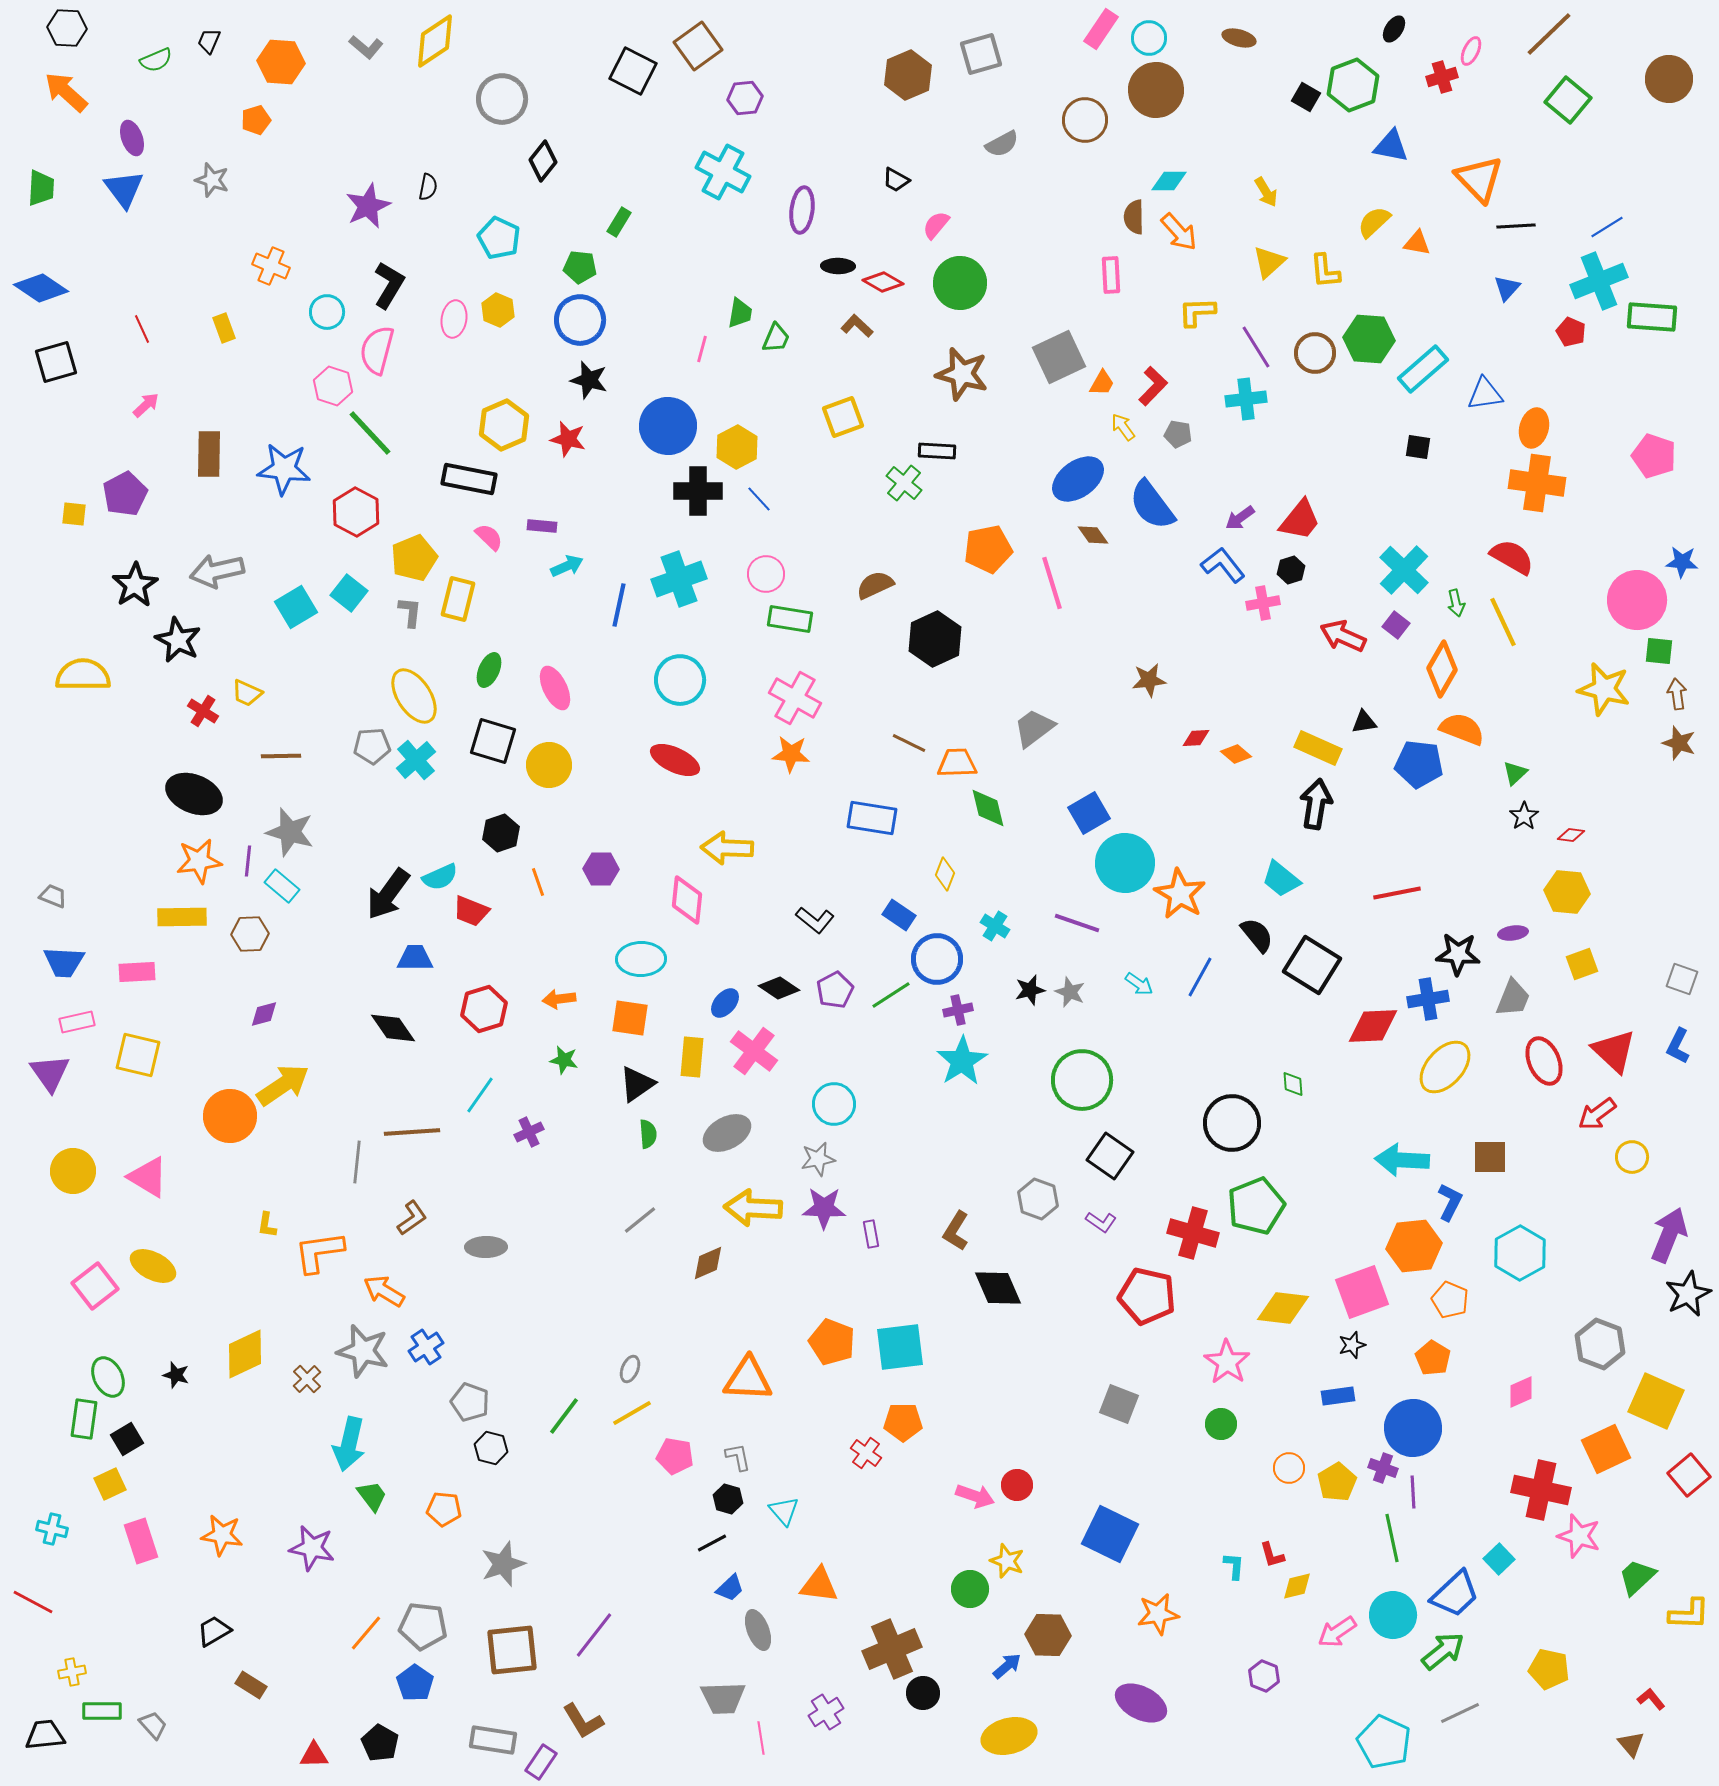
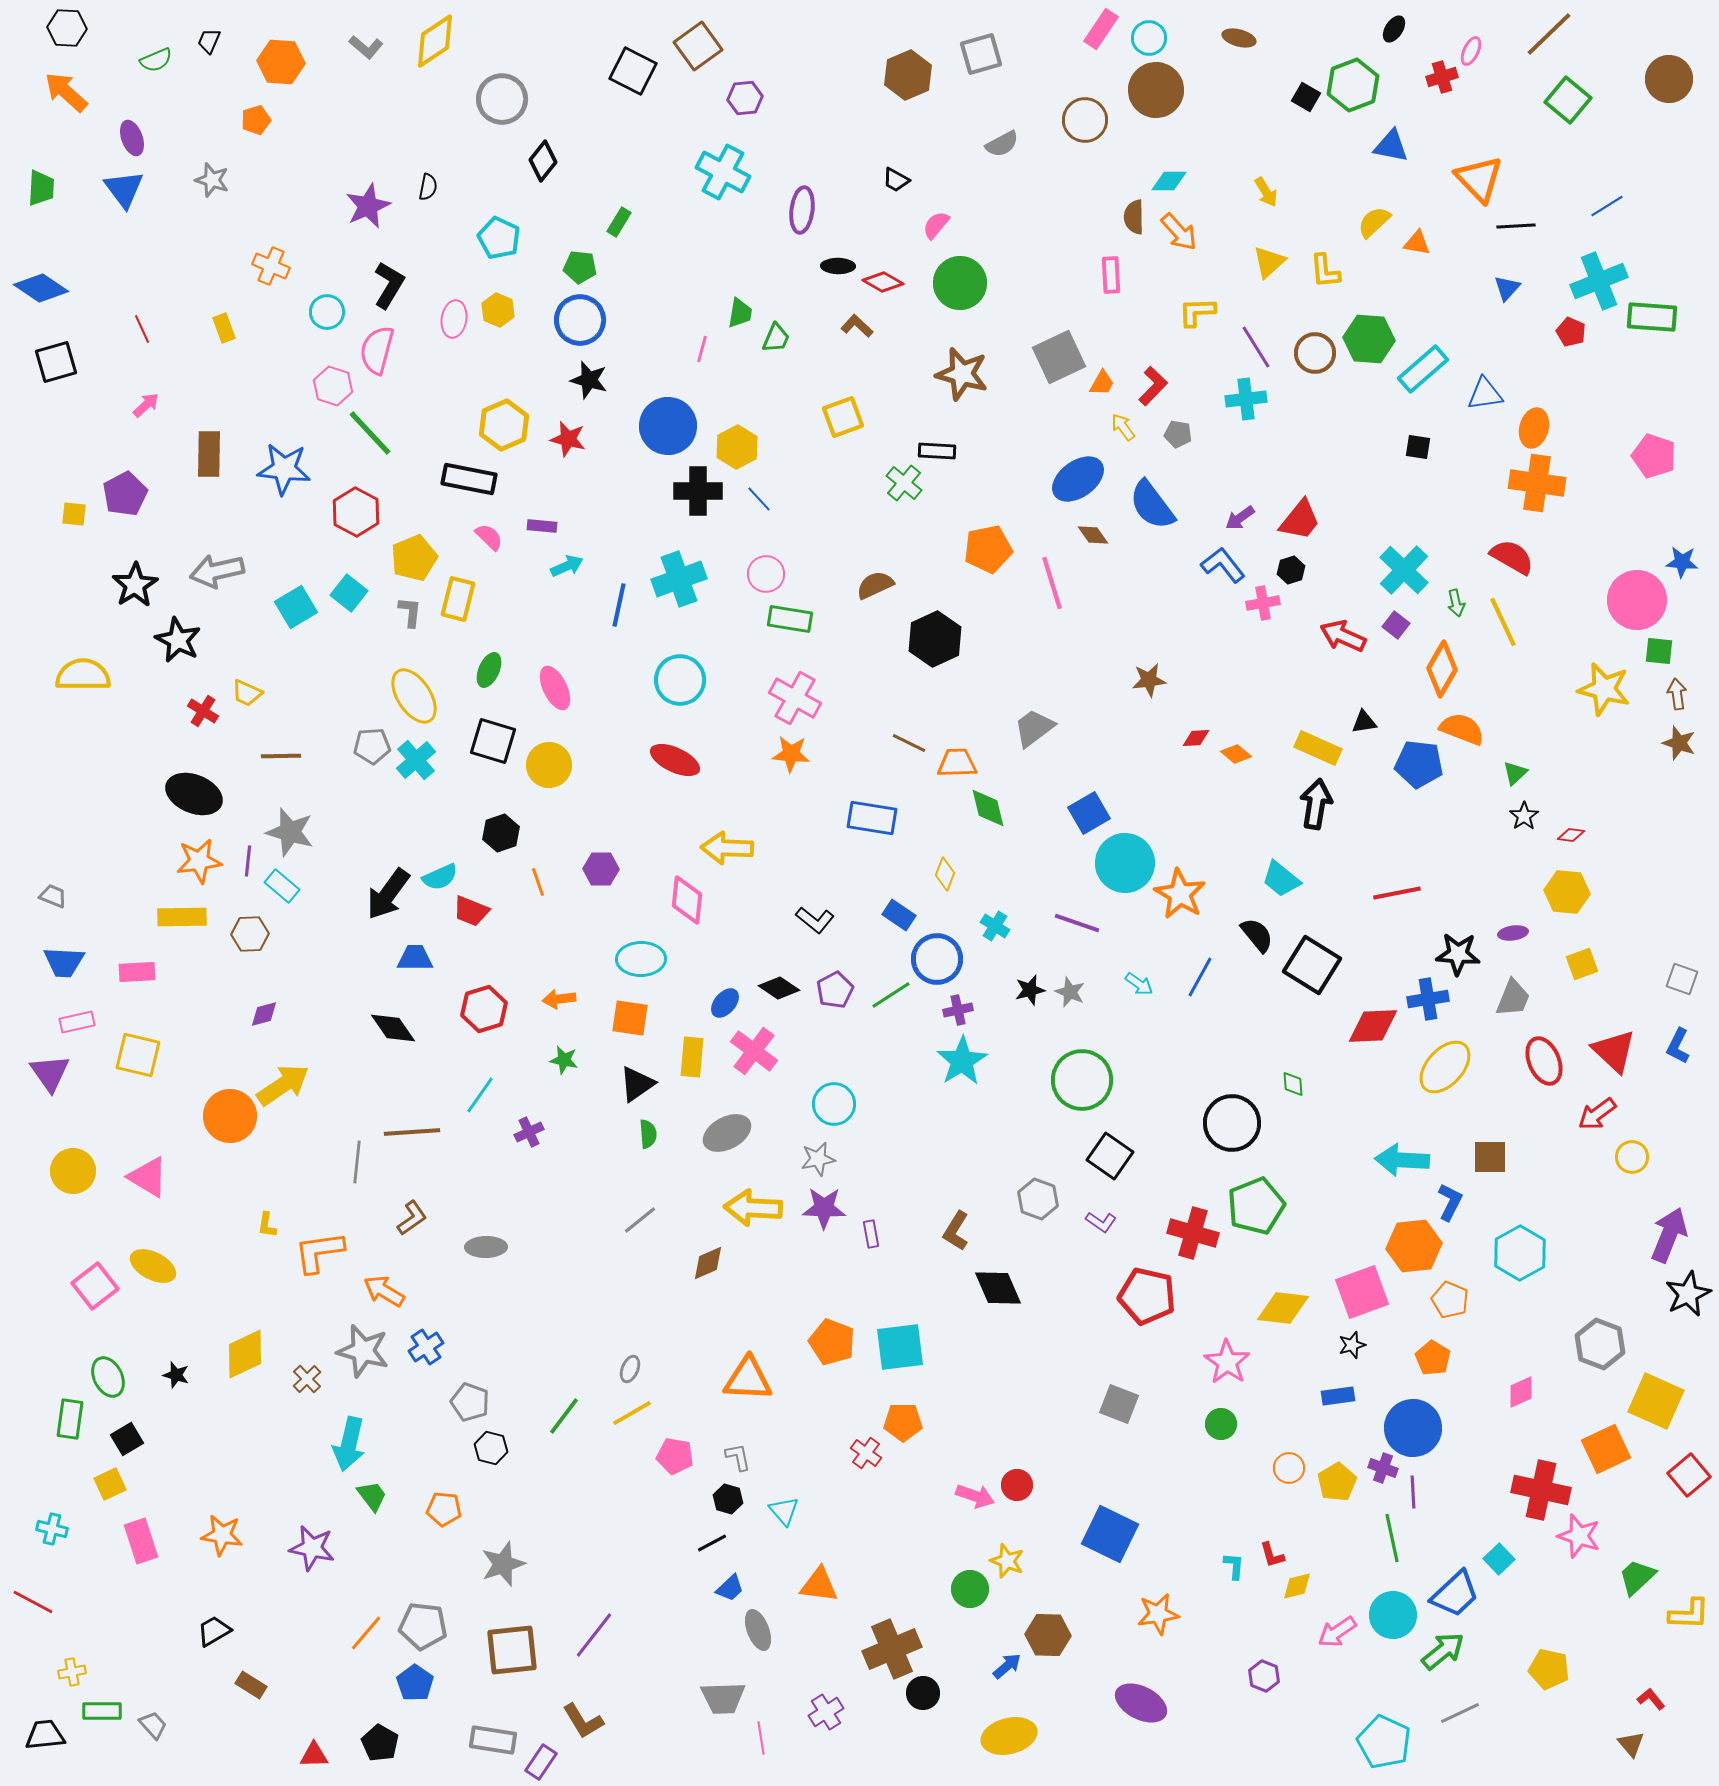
blue line at (1607, 227): moved 21 px up
green rectangle at (84, 1419): moved 14 px left
